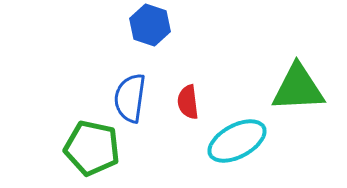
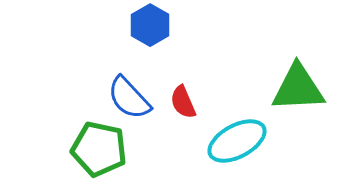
blue hexagon: rotated 12 degrees clockwise
blue semicircle: moved 1 px left; rotated 51 degrees counterclockwise
red semicircle: moved 5 px left; rotated 16 degrees counterclockwise
green pentagon: moved 7 px right, 1 px down
